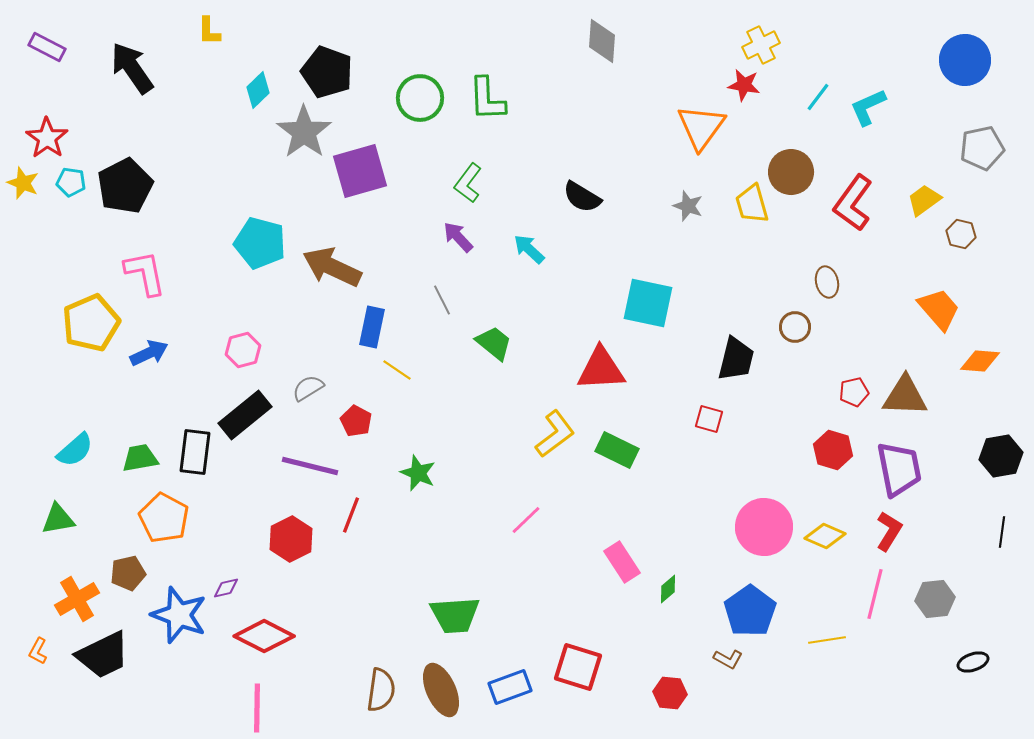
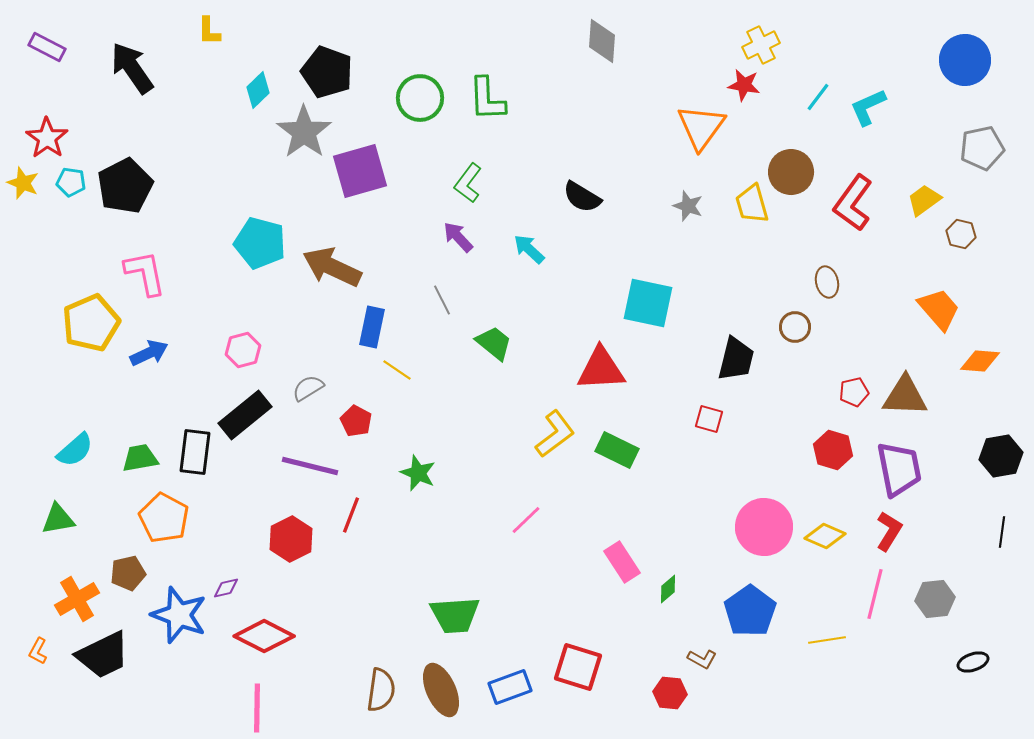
brown L-shape at (728, 659): moved 26 px left
